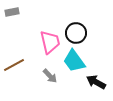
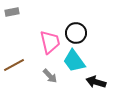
black arrow: rotated 12 degrees counterclockwise
